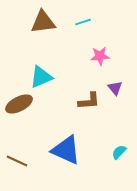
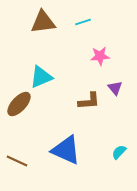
brown ellipse: rotated 20 degrees counterclockwise
